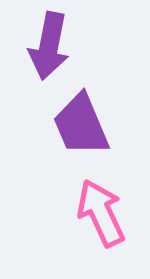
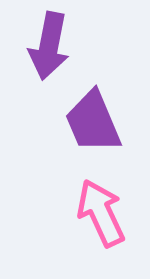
purple trapezoid: moved 12 px right, 3 px up
